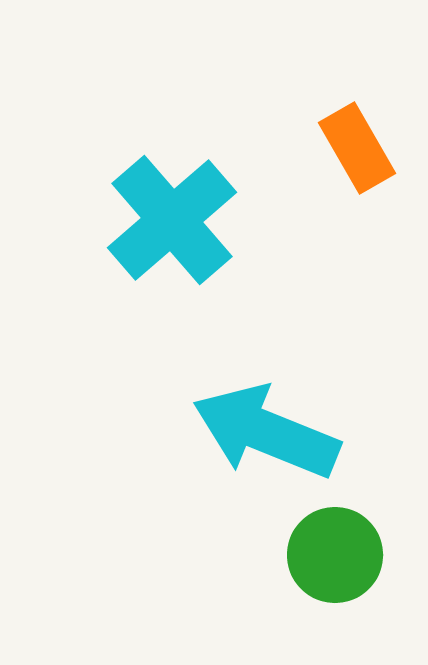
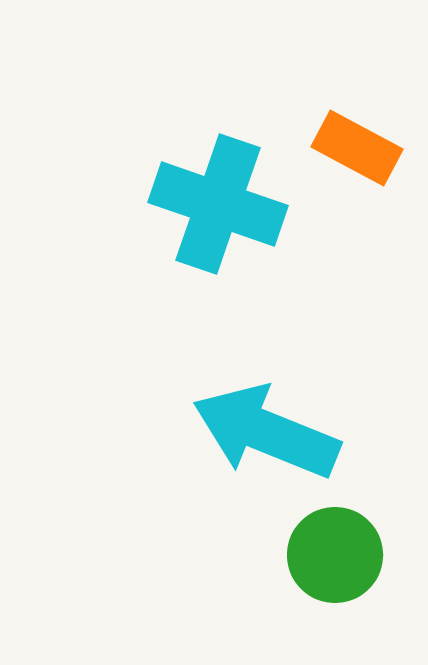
orange rectangle: rotated 32 degrees counterclockwise
cyan cross: moved 46 px right, 16 px up; rotated 30 degrees counterclockwise
